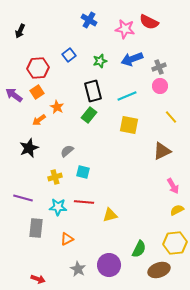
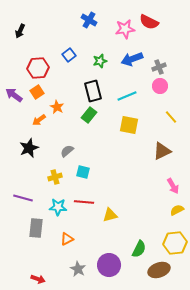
pink star: rotated 18 degrees counterclockwise
